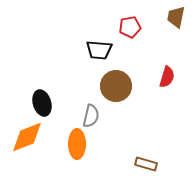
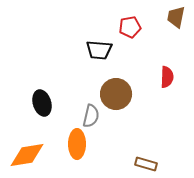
red semicircle: rotated 15 degrees counterclockwise
brown circle: moved 8 px down
orange diamond: moved 18 px down; rotated 12 degrees clockwise
